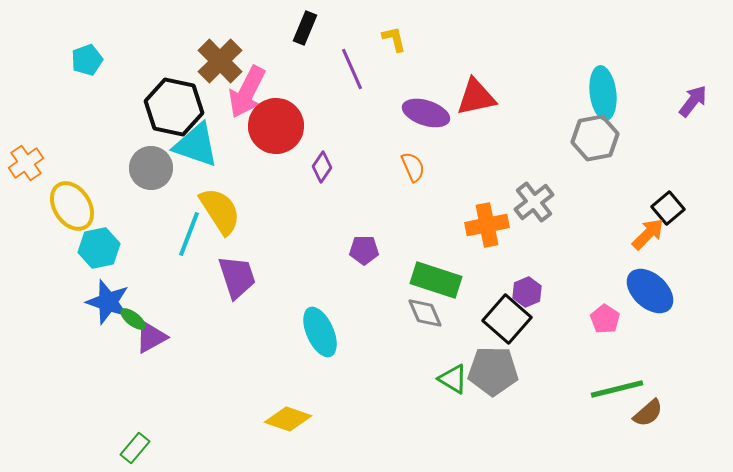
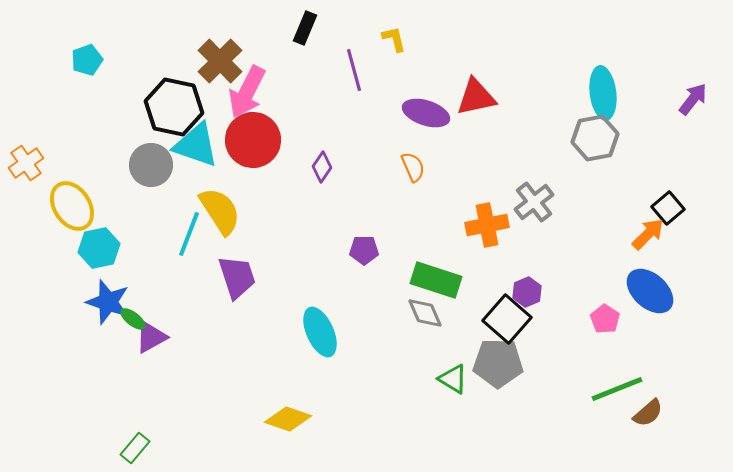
purple line at (352, 69): moved 2 px right, 1 px down; rotated 9 degrees clockwise
purple arrow at (693, 101): moved 2 px up
red circle at (276, 126): moved 23 px left, 14 px down
gray circle at (151, 168): moved 3 px up
gray pentagon at (493, 371): moved 5 px right, 8 px up
green line at (617, 389): rotated 8 degrees counterclockwise
